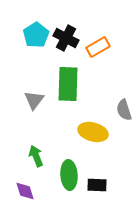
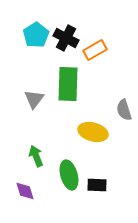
orange rectangle: moved 3 px left, 3 px down
gray triangle: moved 1 px up
green ellipse: rotated 12 degrees counterclockwise
